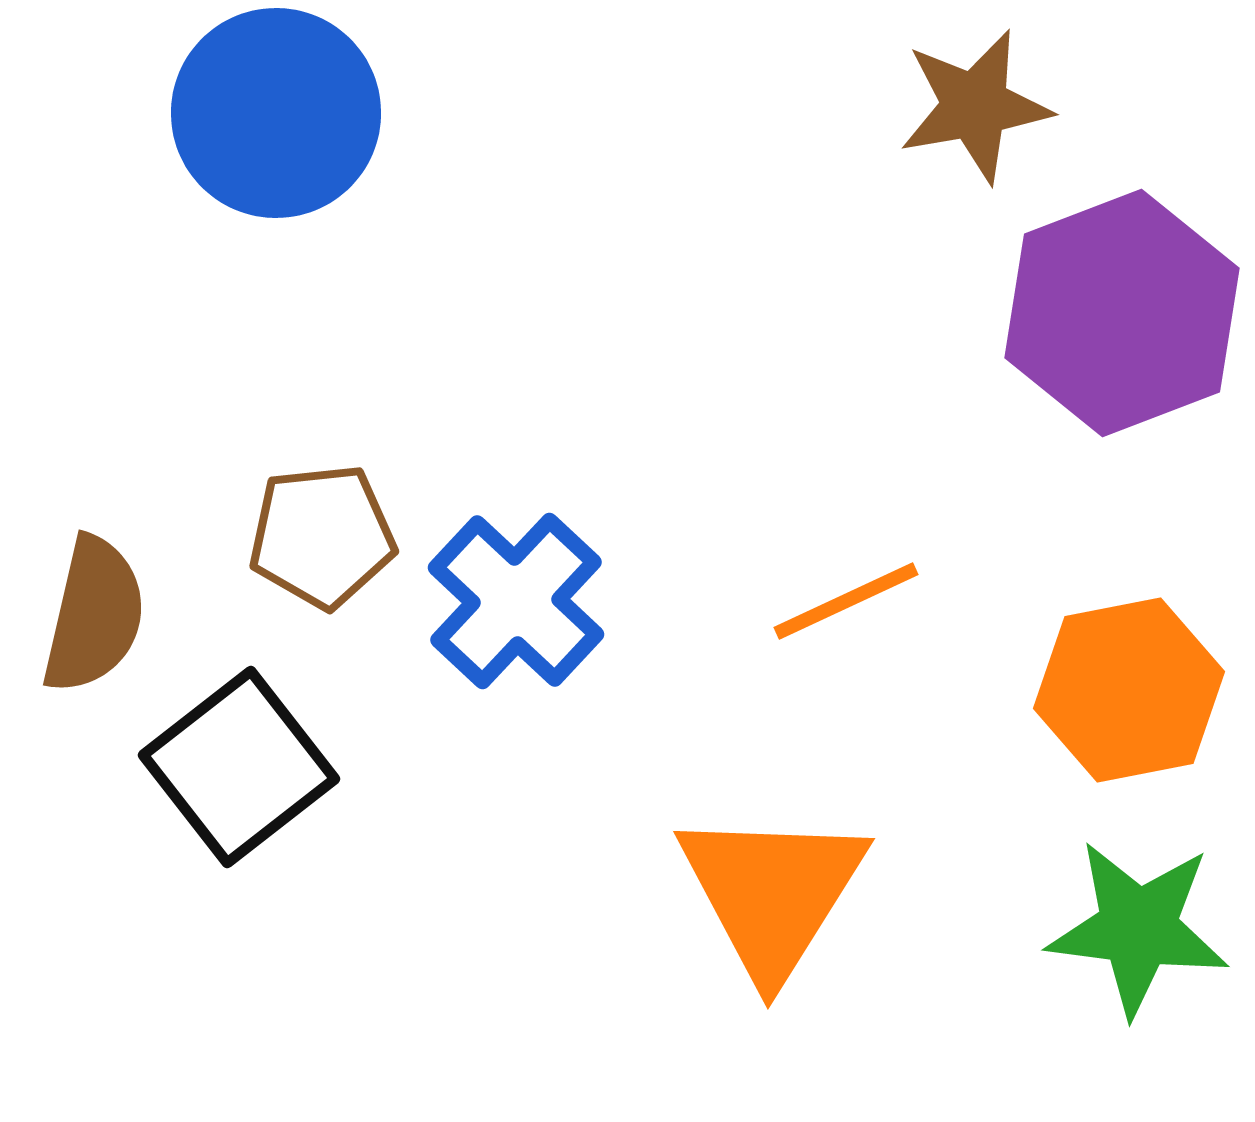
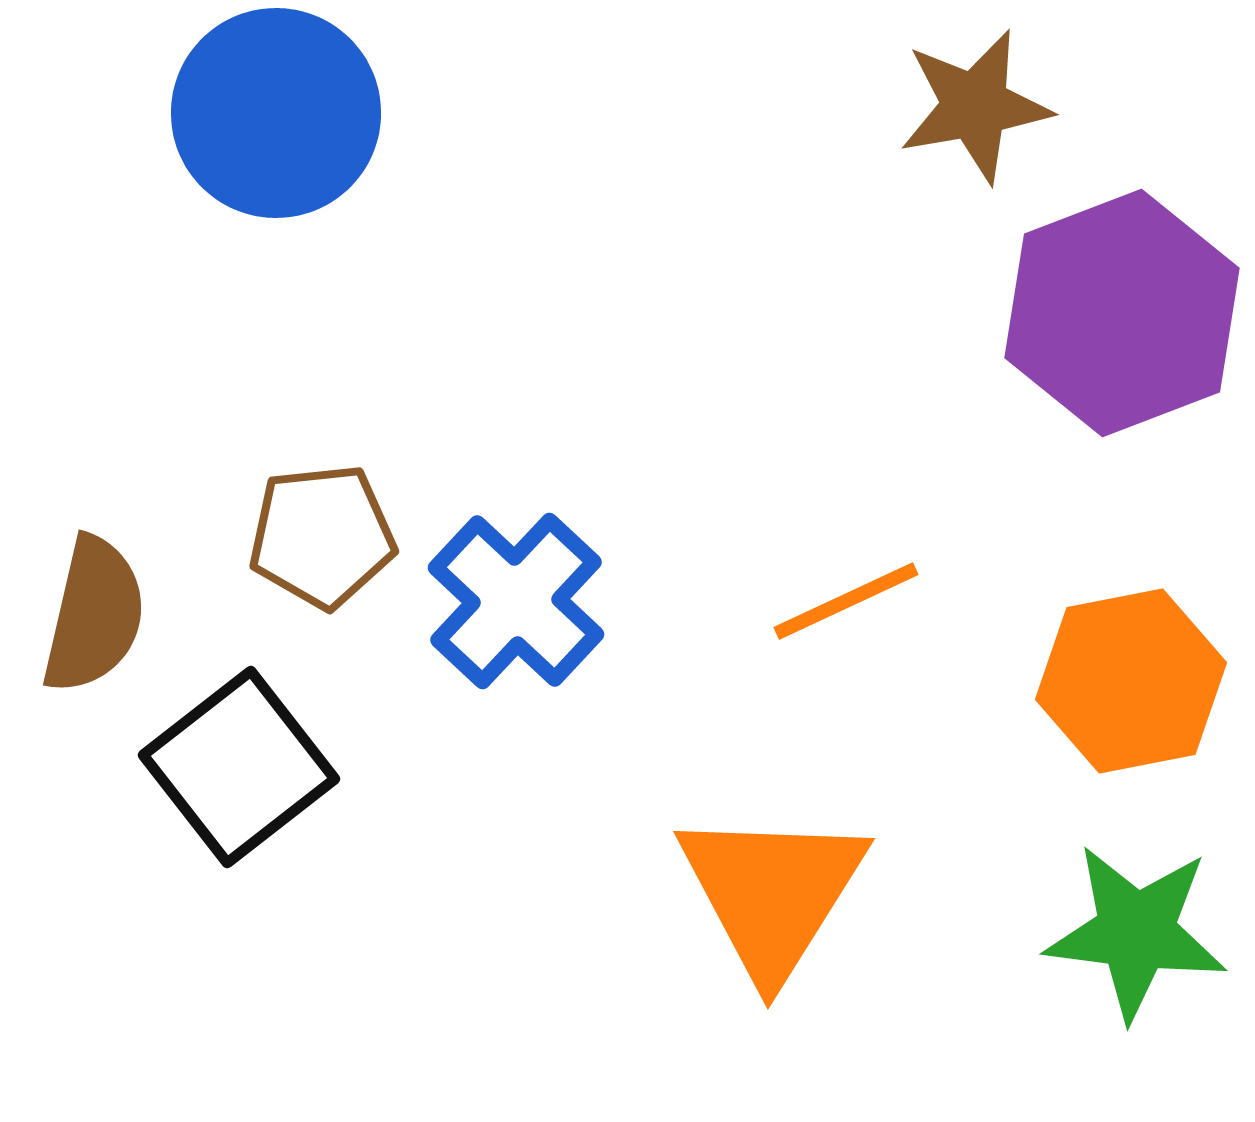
orange hexagon: moved 2 px right, 9 px up
green star: moved 2 px left, 4 px down
